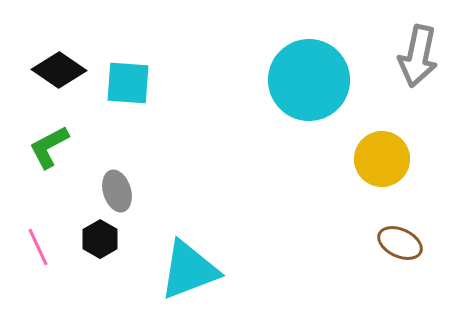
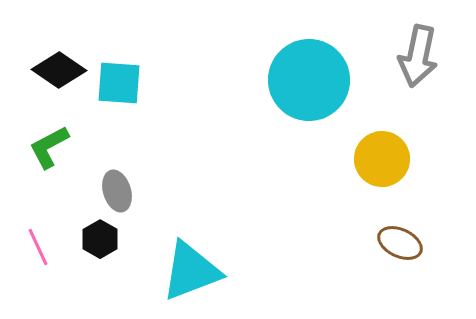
cyan square: moved 9 px left
cyan triangle: moved 2 px right, 1 px down
